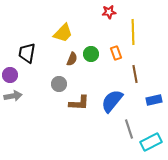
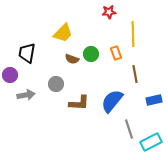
yellow line: moved 2 px down
brown semicircle: rotated 88 degrees clockwise
gray circle: moved 3 px left
gray arrow: moved 13 px right, 1 px up
